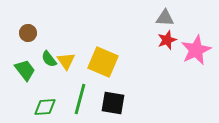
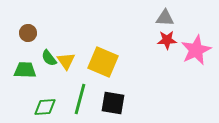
red star: rotated 18 degrees clockwise
green semicircle: moved 1 px up
green trapezoid: rotated 50 degrees counterclockwise
